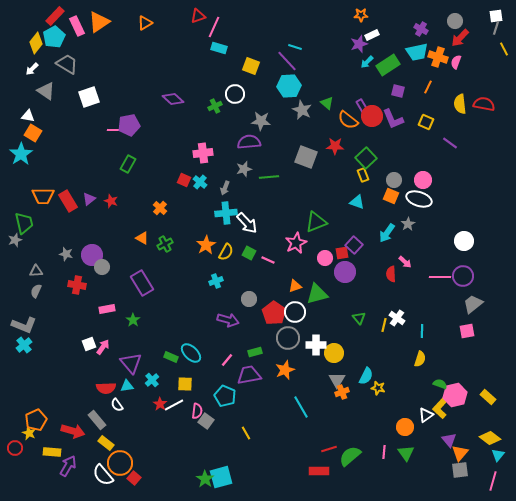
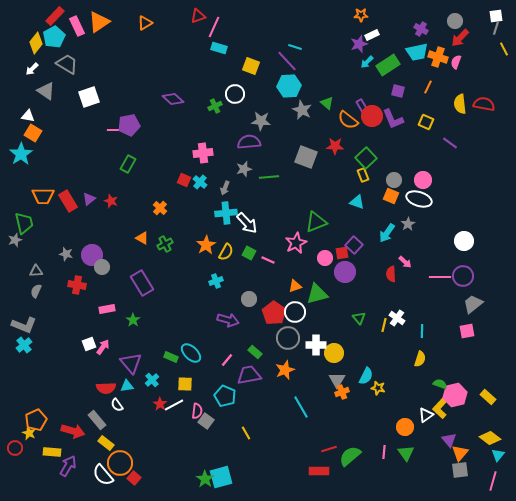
green rectangle at (255, 352): rotated 56 degrees clockwise
